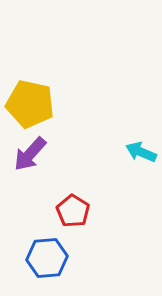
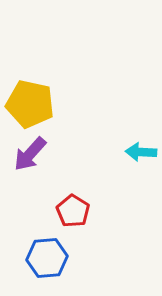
cyan arrow: rotated 20 degrees counterclockwise
